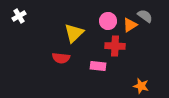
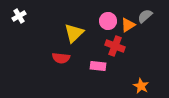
gray semicircle: rotated 77 degrees counterclockwise
orange triangle: moved 2 px left
red cross: rotated 18 degrees clockwise
orange star: rotated 14 degrees clockwise
